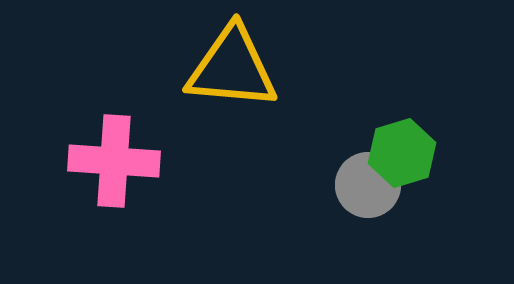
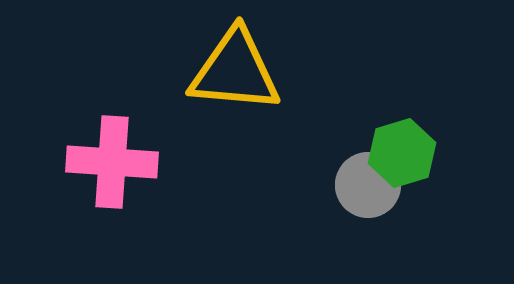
yellow triangle: moved 3 px right, 3 px down
pink cross: moved 2 px left, 1 px down
